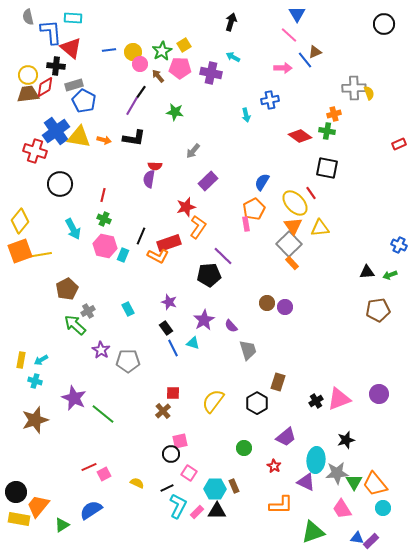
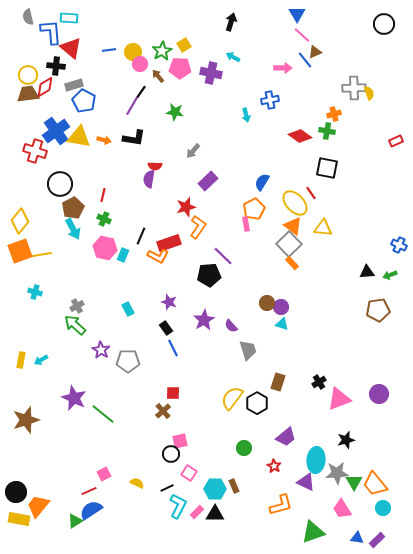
cyan rectangle at (73, 18): moved 4 px left
pink line at (289, 35): moved 13 px right
red rectangle at (399, 144): moved 3 px left, 3 px up
orange triangle at (293, 226): rotated 18 degrees counterclockwise
yellow triangle at (320, 228): moved 3 px right; rotated 12 degrees clockwise
pink hexagon at (105, 246): moved 2 px down
brown pentagon at (67, 289): moved 6 px right, 81 px up
purple circle at (285, 307): moved 4 px left
gray cross at (88, 311): moved 11 px left, 5 px up
cyan triangle at (193, 343): moved 89 px right, 19 px up
cyan cross at (35, 381): moved 89 px up
yellow semicircle at (213, 401): moved 19 px right, 3 px up
black cross at (316, 401): moved 3 px right, 19 px up
brown star at (35, 420): moved 9 px left
red line at (89, 467): moved 24 px down
orange L-shape at (281, 505): rotated 15 degrees counterclockwise
black triangle at (217, 511): moved 2 px left, 3 px down
green triangle at (62, 525): moved 13 px right, 4 px up
purple rectangle at (371, 541): moved 6 px right, 1 px up
